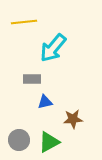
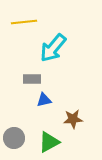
blue triangle: moved 1 px left, 2 px up
gray circle: moved 5 px left, 2 px up
